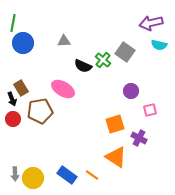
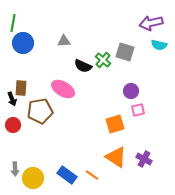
gray square: rotated 18 degrees counterclockwise
brown rectangle: rotated 35 degrees clockwise
pink square: moved 12 px left
red circle: moved 6 px down
purple cross: moved 5 px right, 21 px down
gray arrow: moved 5 px up
